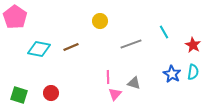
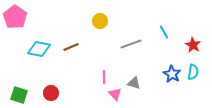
pink line: moved 4 px left
pink triangle: rotated 24 degrees counterclockwise
